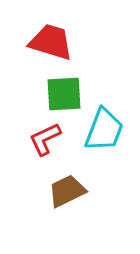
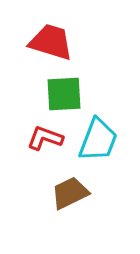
cyan trapezoid: moved 6 px left, 10 px down
red L-shape: moved 1 px up; rotated 45 degrees clockwise
brown trapezoid: moved 3 px right, 2 px down
